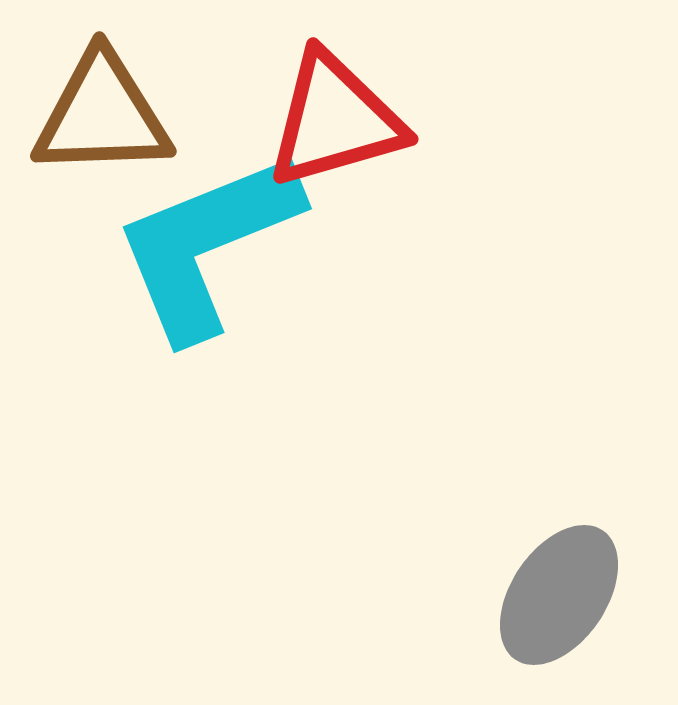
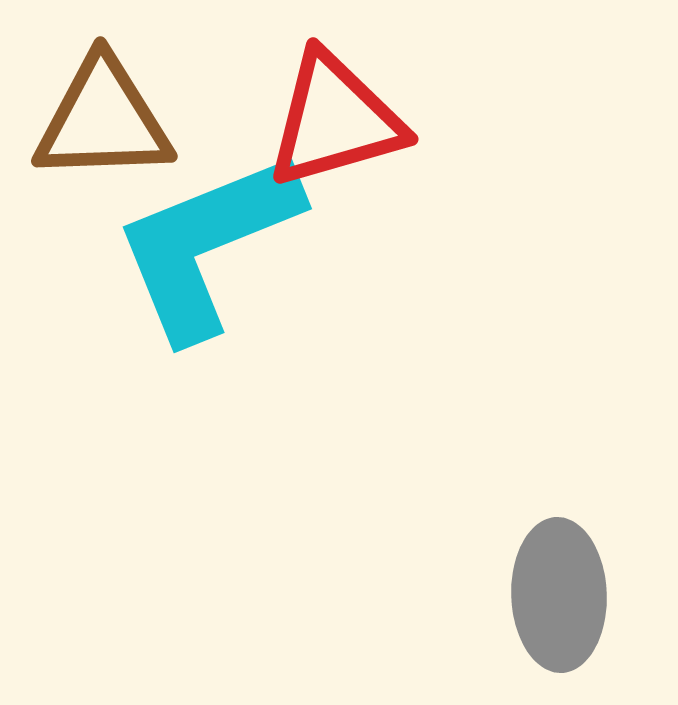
brown triangle: moved 1 px right, 5 px down
gray ellipse: rotated 36 degrees counterclockwise
